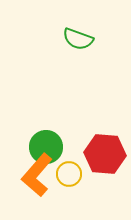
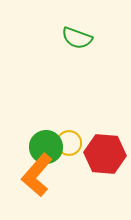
green semicircle: moved 1 px left, 1 px up
yellow circle: moved 31 px up
